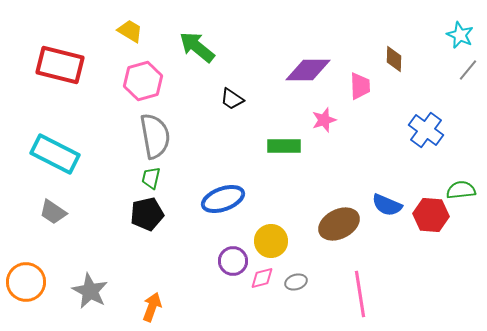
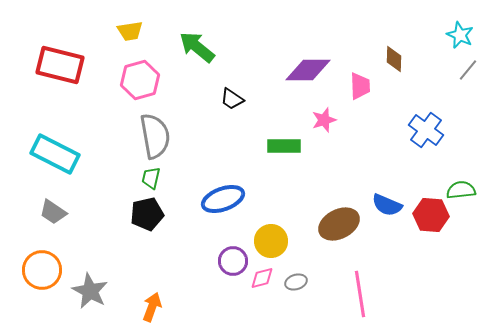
yellow trapezoid: rotated 140 degrees clockwise
pink hexagon: moved 3 px left, 1 px up
orange circle: moved 16 px right, 12 px up
